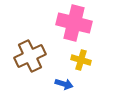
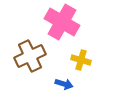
pink cross: moved 12 px left, 1 px up; rotated 16 degrees clockwise
